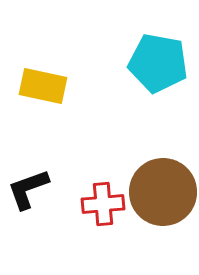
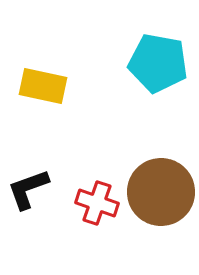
brown circle: moved 2 px left
red cross: moved 6 px left, 1 px up; rotated 24 degrees clockwise
